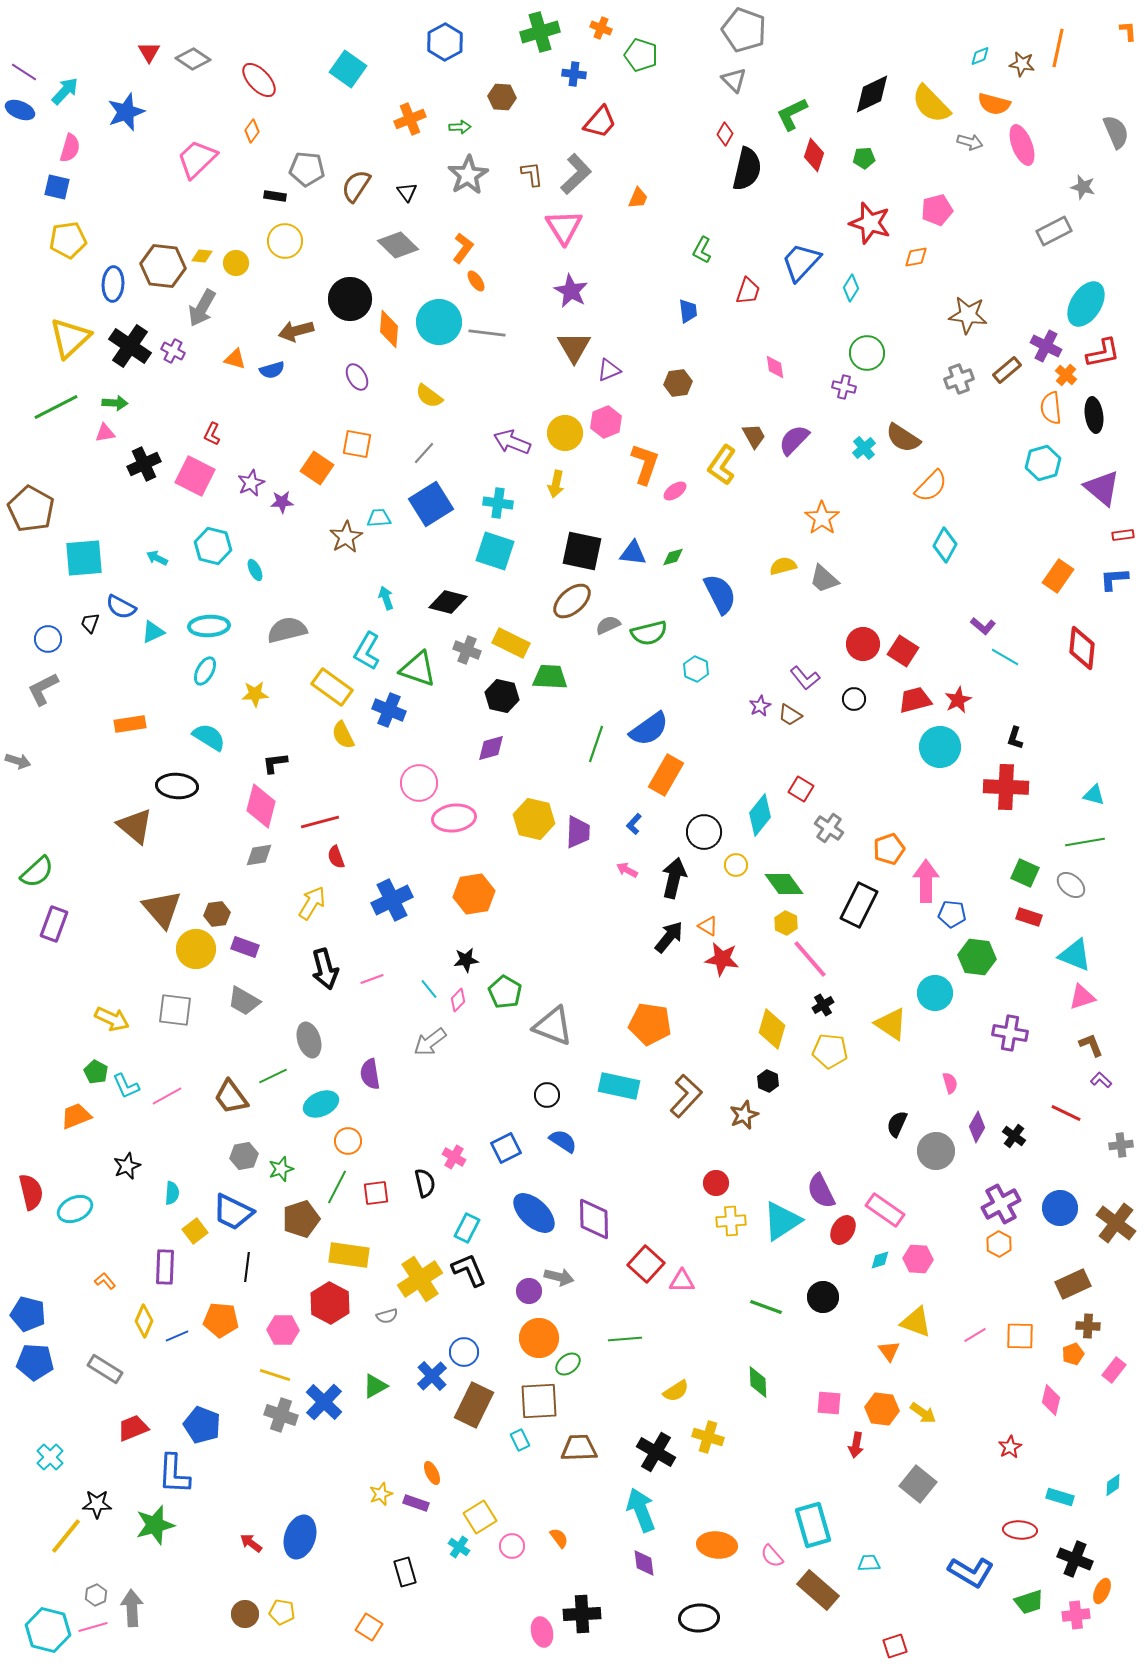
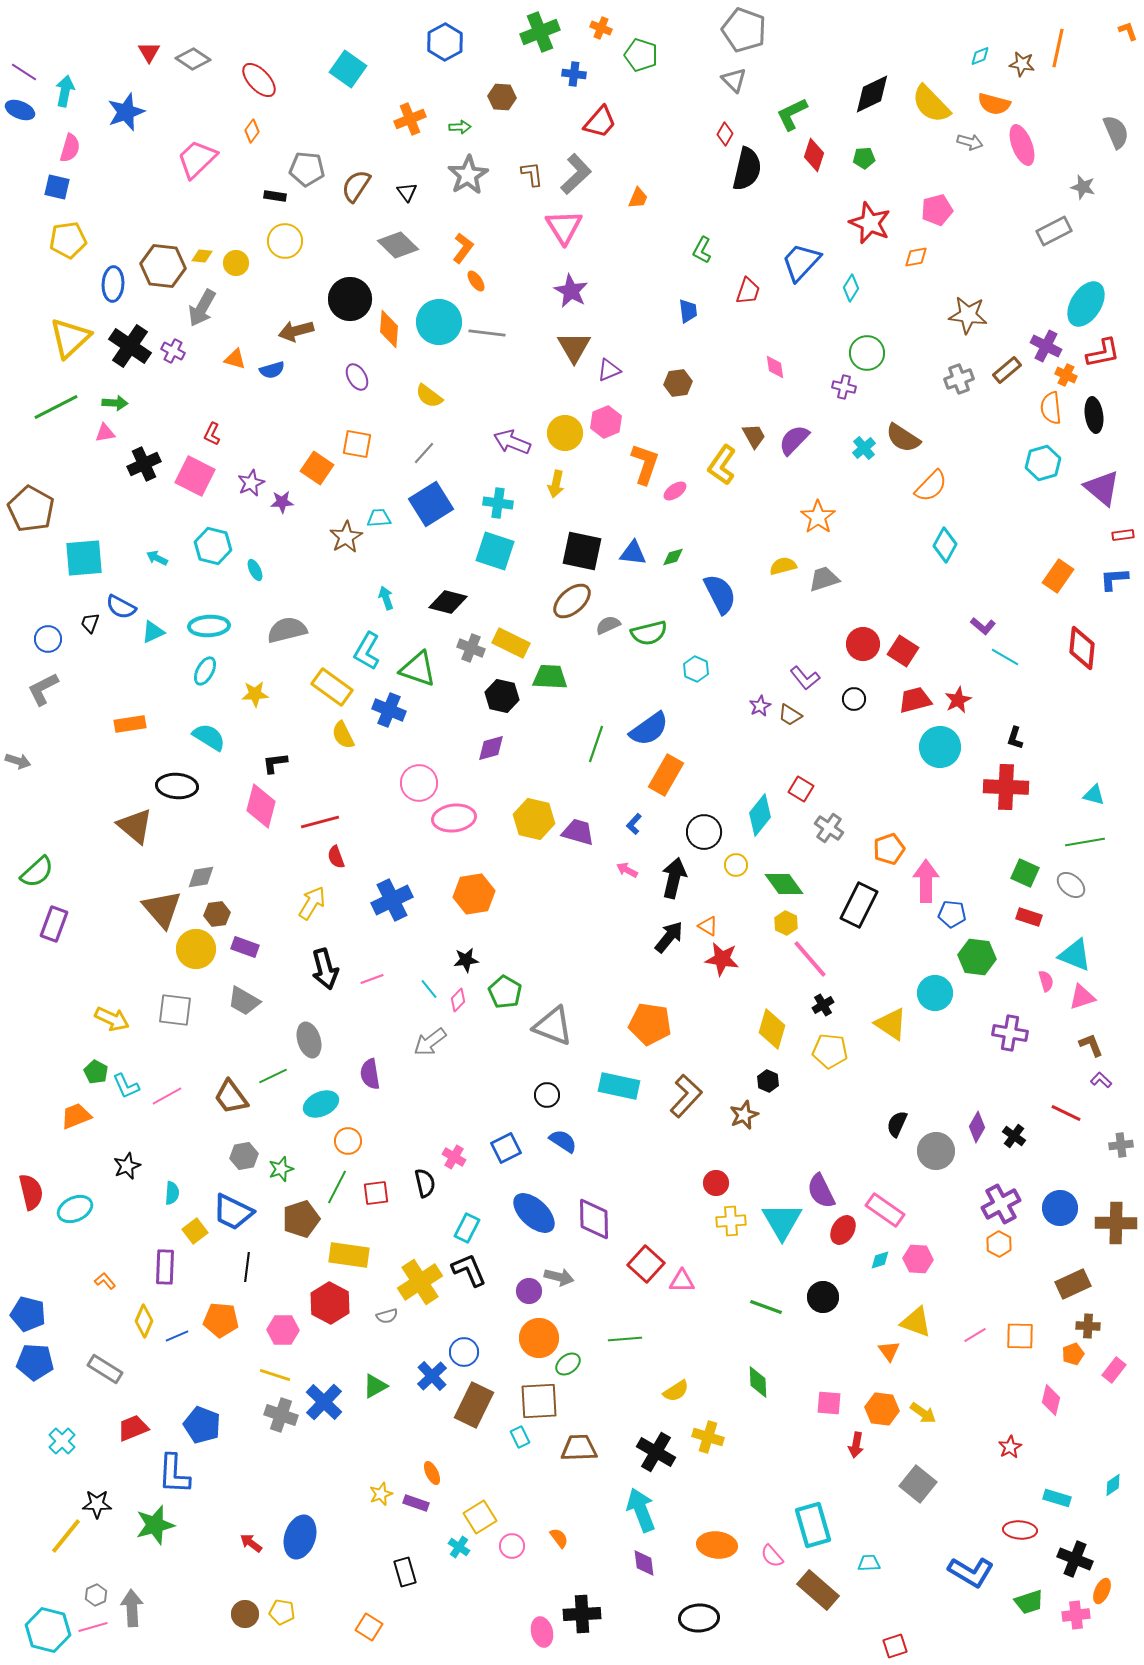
orange L-shape at (1128, 31): rotated 15 degrees counterclockwise
green cross at (540, 32): rotated 6 degrees counterclockwise
cyan arrow at (65, 91): rotated 32 degrees counterclockwise
red star at (870, 223): rotated 6 degrees clockwise
orange cross at (1066, 375): rotated 15 degrees counterclockwise
orange star at (822, 518): moved 4 px left, 1 px up
gray trapezoid at (824, 579): rotated 120 degrees clockwise
gray cross at (467, 650): moved 4 px right, 2 px up
purple trapezoid at (578, 832): rotated 76 degrees counterclockwise
gray diamond at (259, 855): moved 58 px left, 22 px down
pink semicircle at (950, 1083): moved 96 px right, 102 px up
cyan triangle at (782, 1221): rotated 27 degrees counterclockwise
brown cross at (1116, 1223): rotated 36 degrees counterclockwise
yellow cross at (420, 1279): moved 3 px down
cyan rectangle at (520, 1440): moved 3 px up
cyan cross at (50, 1457): moved 12 px right, 16 px up
cyan rectangle at (1060, 1497): moved 3 px left, 1 px down
